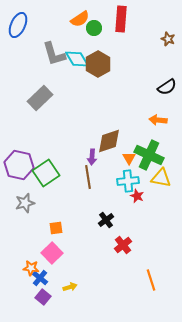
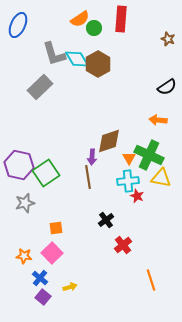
gray rectangle: moved 11 px up
orange star: moved 7 px left, 12 px up
